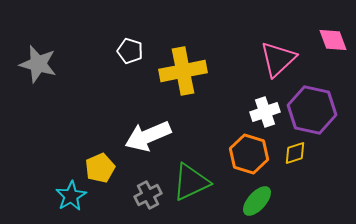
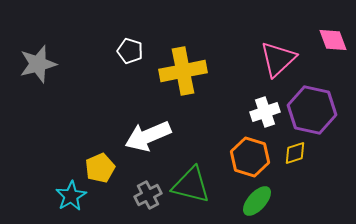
gray star: rotated 30 degrees counterclockwise
orange hexagon: moved 1 px right, 3 px down
green triangle: moved 3 px down; rotated 39 degrees clockwise
